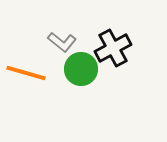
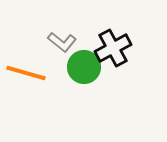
green circle: moved 3 px right, 2 px up
